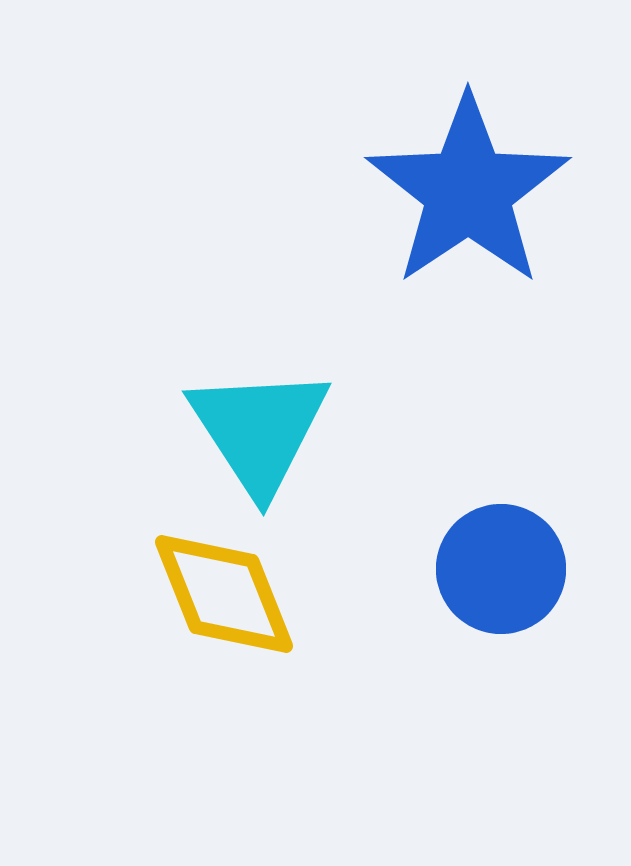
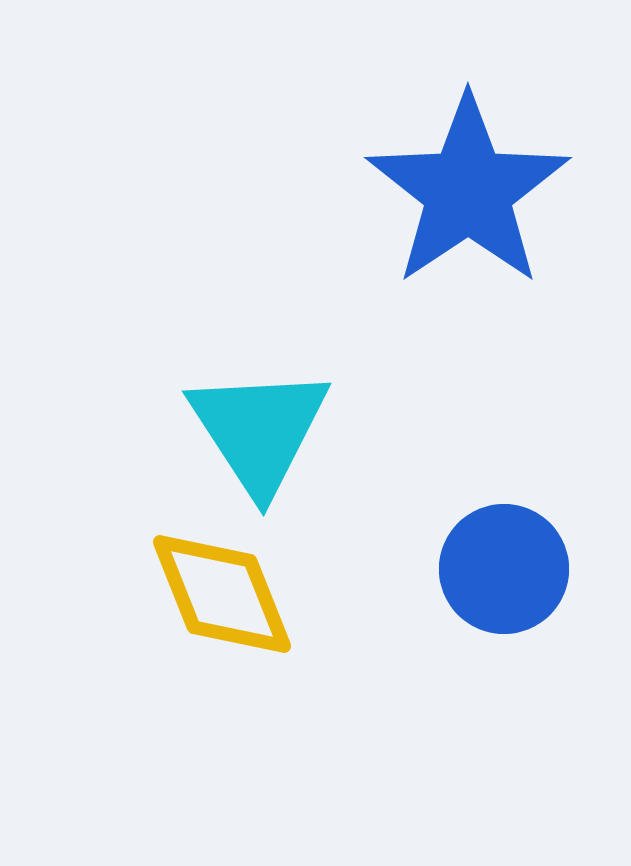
blue circle: moved 3 px right
yellow diamond: moved 2 px left
